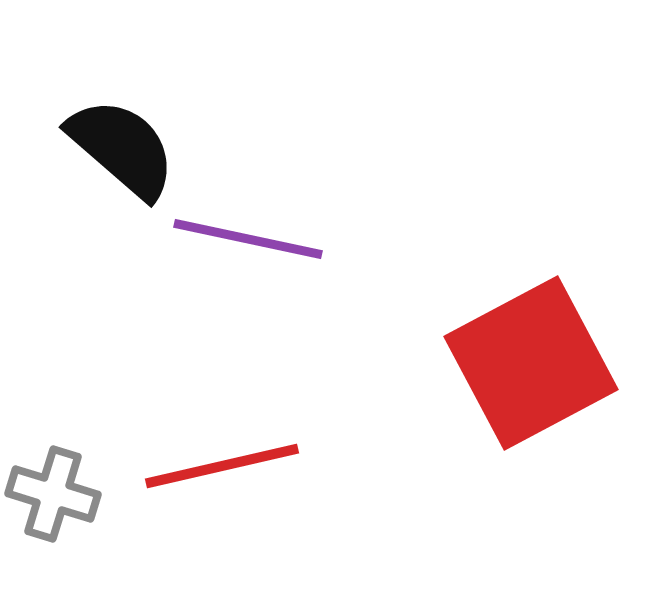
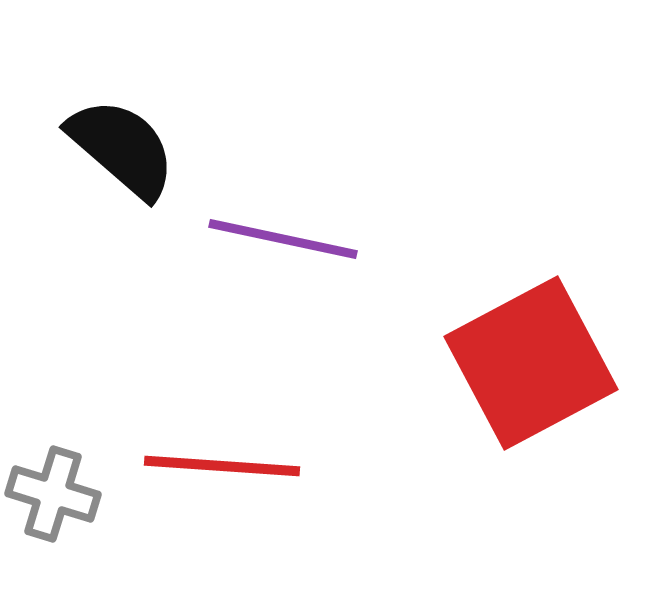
purple line: moved 35 px right
red line: rotated 17 degrees clockwise
